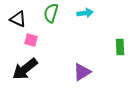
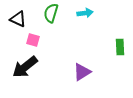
pink square: moved 2 px right
black arrow: moved 2 px up
